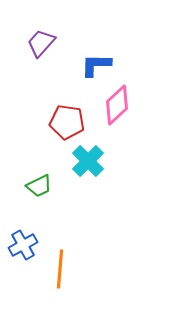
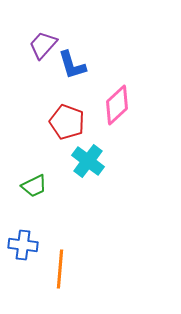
purple trapezoid: moved 2 px right, 2 px down
blue L-shape: moved 24 px left; rotated 108 degrees counterclockwise
red pentagon: rotated 12 degrees clockwise
cyan cross: rotated 8 degrees counterclockwise
green trapezoid: moved 5 px left
blue cross: rotated 36 degrees clockwise
